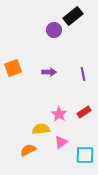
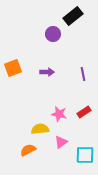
purple circle: moved 1 px left, 4 px down
purple arrow: moved 2 px left
pink star: rotated 21 degrees counterclockwise
yellow semicircle: moved 1 px left
